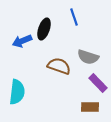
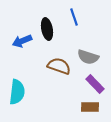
black ellipse: moved 3 px right; rotated 30 degrees counterclockwise
purple rectangle: moved 3 px left, 1 px down
